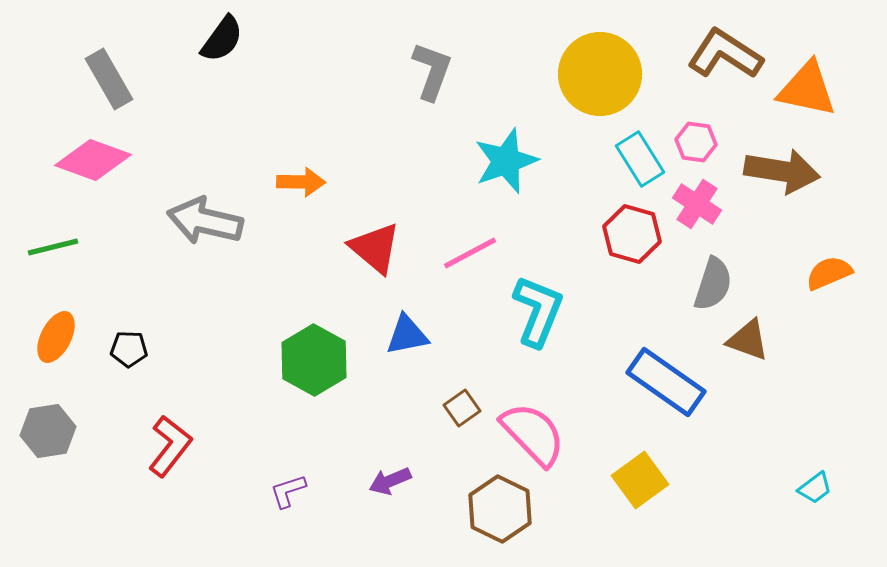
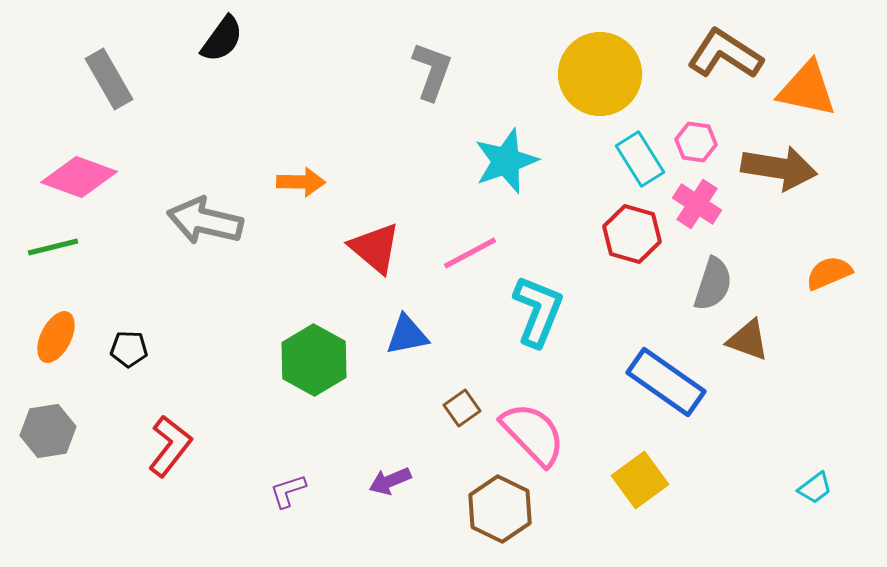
pink diamond: moved 14 px left, 17 px down
brown arrow: moved 3 px left, 3 px up
